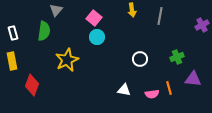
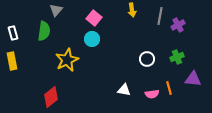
purple cross: moved 24 px left
cyan circle: moved 5 px left, 2 px down
white circle: moved 7 px right
red diamond: moved 19 px right, 12 px down; rotated 30 degrees clockwise
